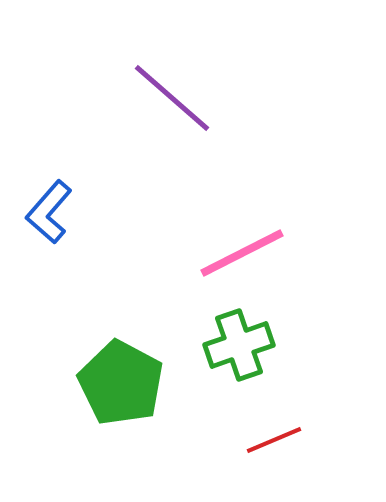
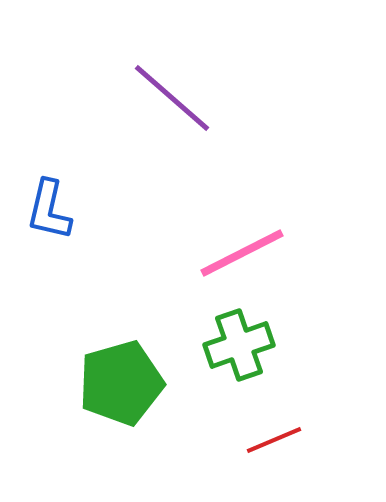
blue L-shape: moved 2 px up; rotated 28 degrees counterclockwise
green pentagon: rotated 28 degrees clockwise
